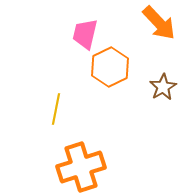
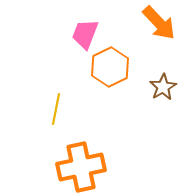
pink trapezoid: rotated 8 degrees clockwise
orange cross: rotated 6 degrees clockwise
